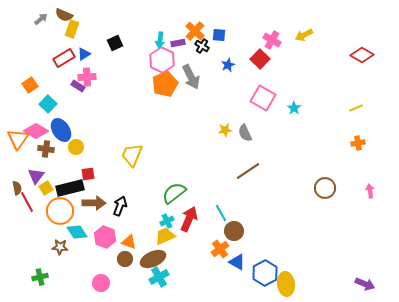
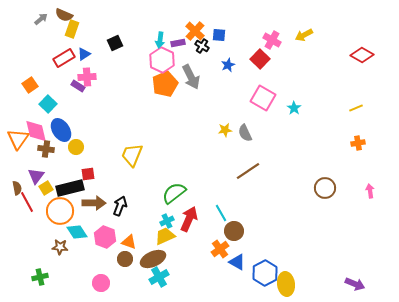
pink diamond at (36, 131): rotated 45 degrees clockwise
purple arrow at (365, 284): moved 10 px left
